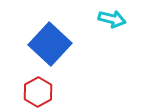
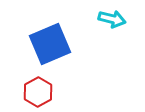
blue square: rotated 24 degrees clockwise
